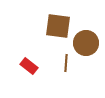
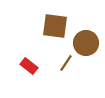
brown square: moved 3 px left
brown line: rotated 30 degrees clockwise
